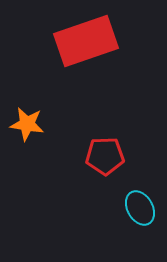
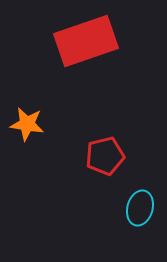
red pentagon: rotated 12 degrees counterclockwise
cyan ellipse: rotated 44 degrees clockwise
